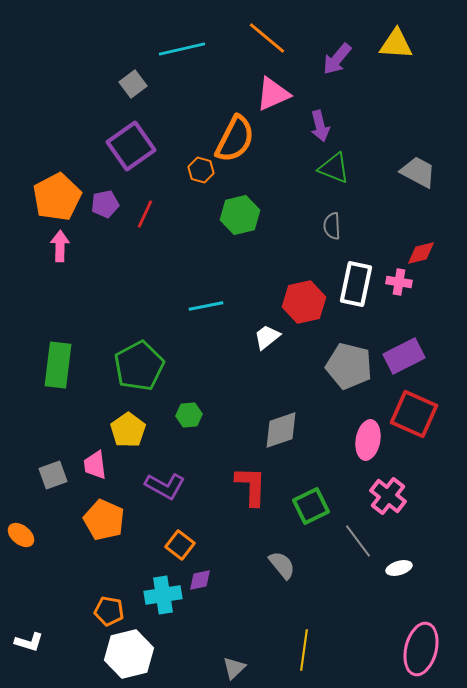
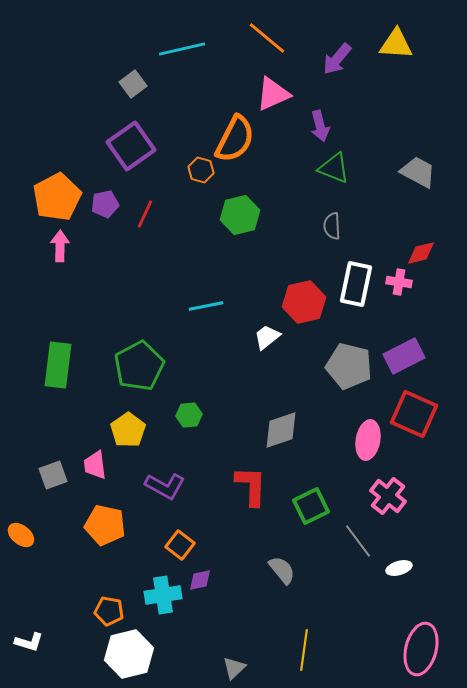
orange pentagon at (104, 520): moved 1 px right, 5 px down; rotated 12 degrees counterclockwise
gray semicircle at (282, 565): moved 5 px down
